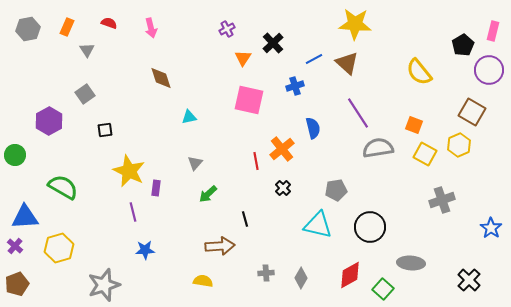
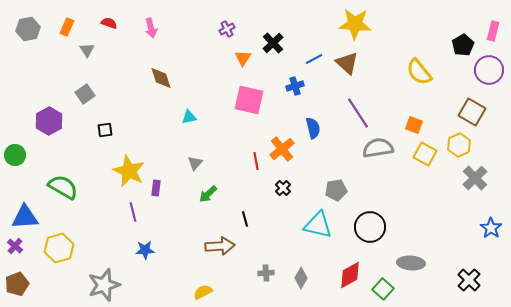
gray cross at (442, 200): moved 33 px right, 22 px up; rotated 25 degrees counterclockwise
yellow semicircle at (203, 281): moved 11 px down; rotated 36 degrees counterclockwise
